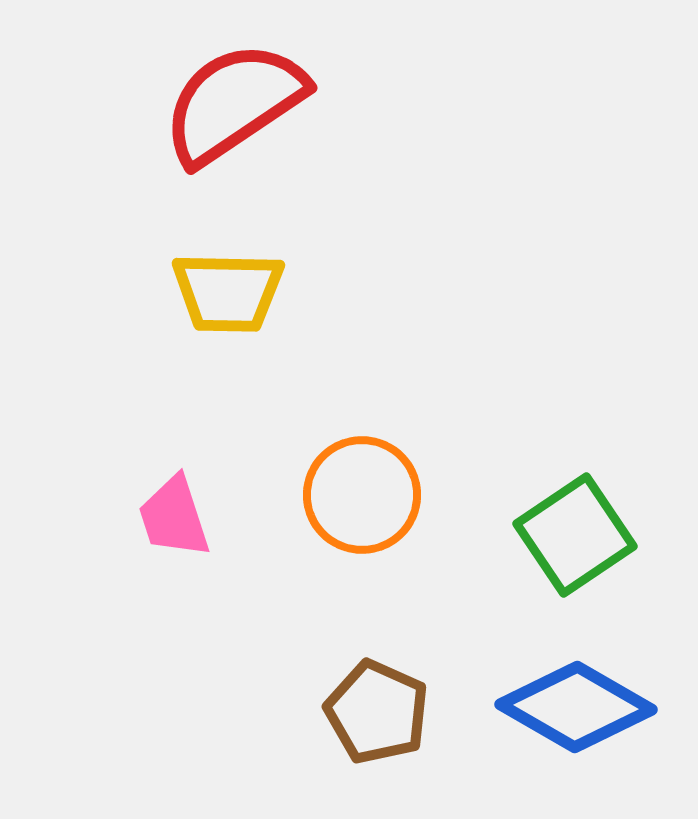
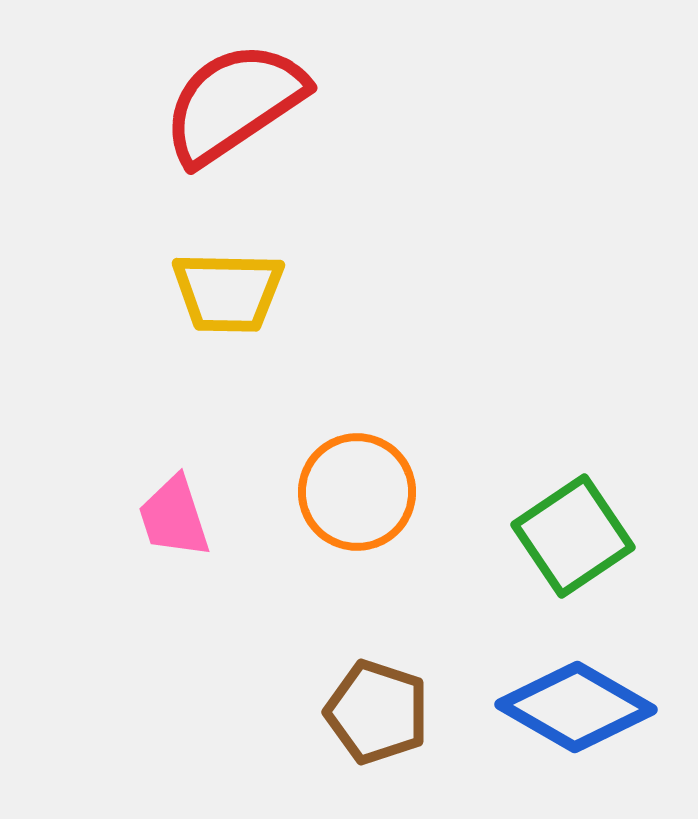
orange circle: moved 5 px left, 3 px up
green square: moved 2 px left, 1 px down
brown pentagon: rotated 6 degrees counterclockwise
